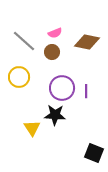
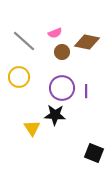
brown circle: moved 10 px right
